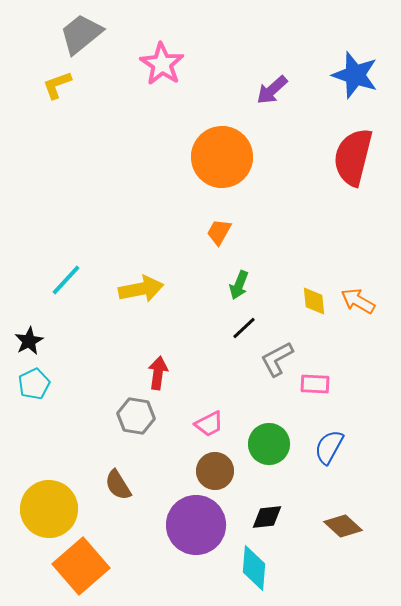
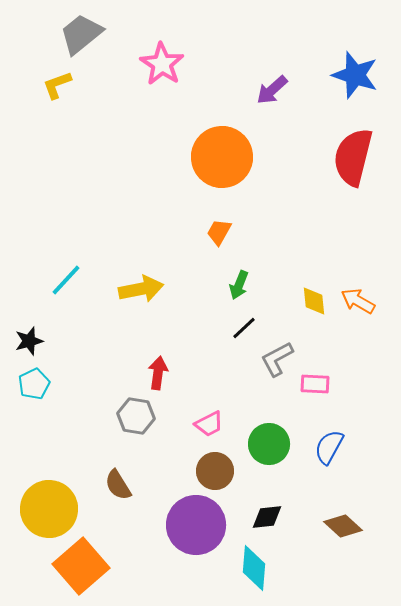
black star: rotated 12 degrees clockwise
